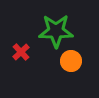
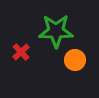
orange circle: moved 4 px right, 1 px up
